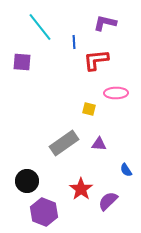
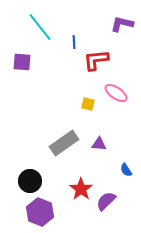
purple L-shape: moved 17 px right, 1 px down
pink ellipse: rotated 35 degrees clockwise
yellow square: moved 1 px left, 5 px up
black circle: moved 3 px right
purple semicircle: moved 2 px left
purple hexagon: moved 4 px left
